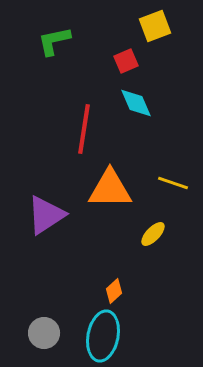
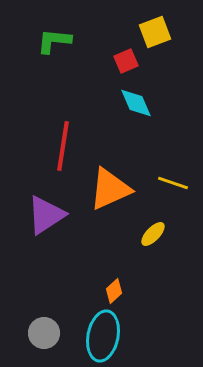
yellow square: moved 6 px down
green L-shape: rotated 18 degrees clockwise
red line: moved 21 px left, 17 px down
orange triangle: rotated 24 degrees counterclockwise
